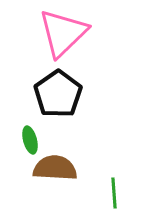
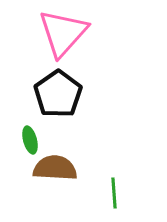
pink triangle: rotated 4 degrees counterclockwise
